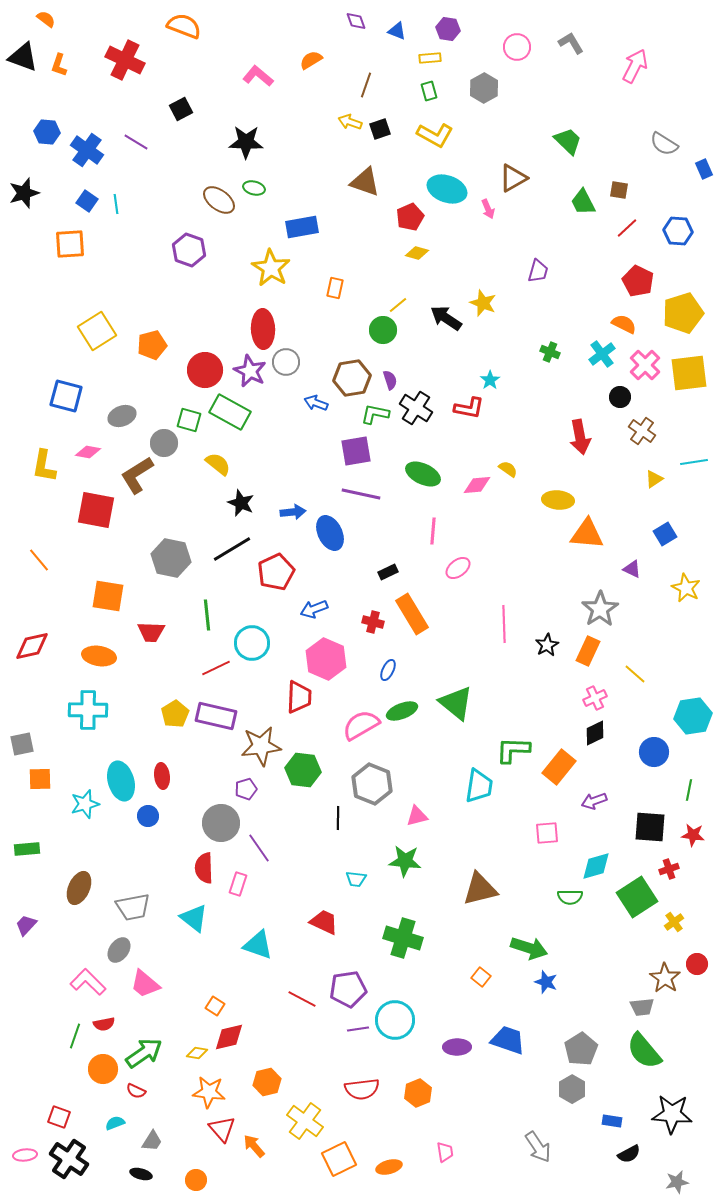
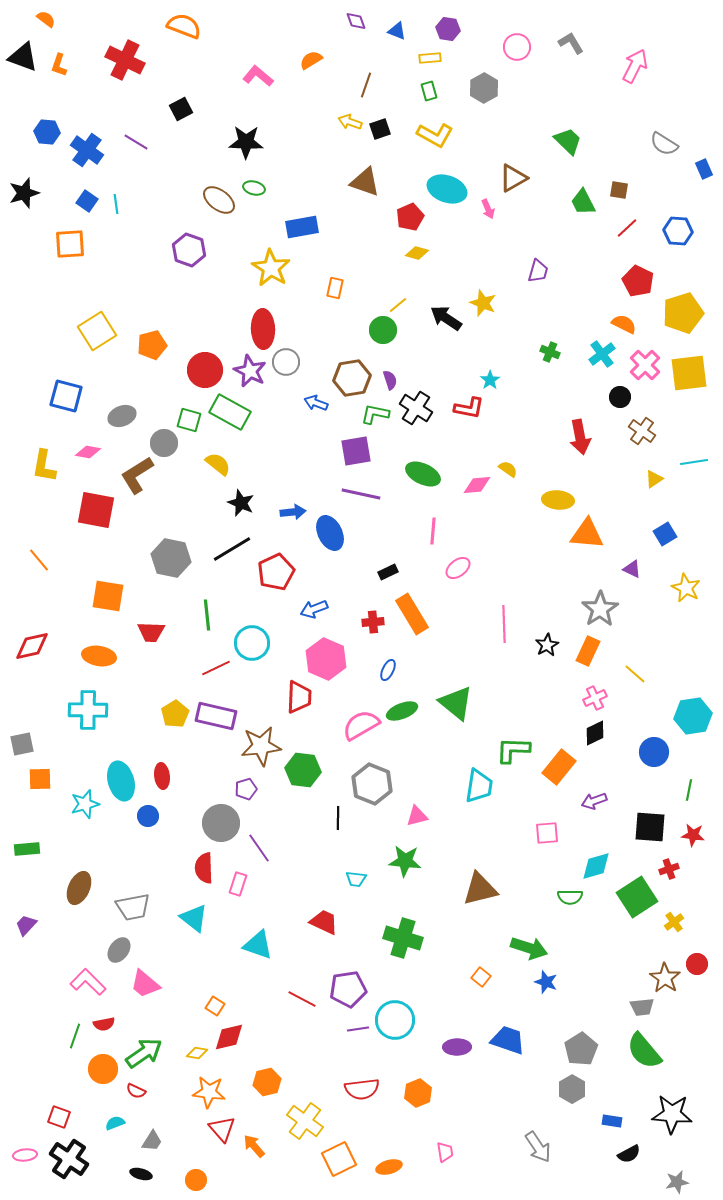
red cross at (373, 622): rotated 20 degrees counterclockwise
